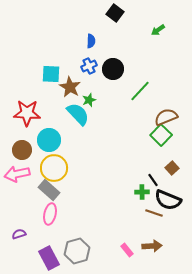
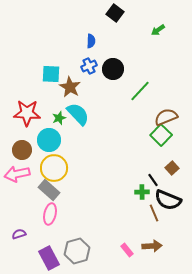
green star: moved 30 px left, 18 px down
brown line: rotated 48 degrees clockwise
